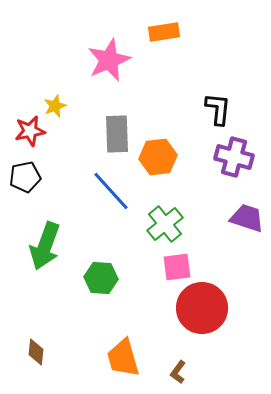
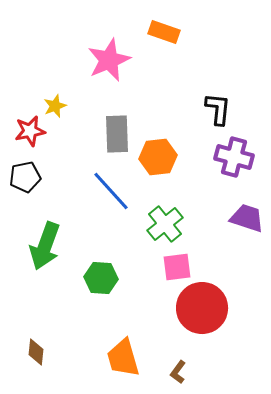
orange rectangle: rotated 28 degrees clockwise
